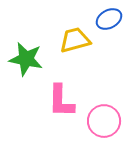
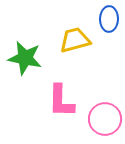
blue ellipse: rotated 60 degrees counterclockwise
green star: moved 1 px left, 1 px up
pink circle: moved 1 px right, 2 px up
